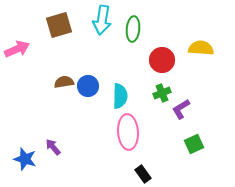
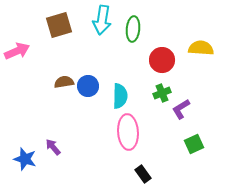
pink arrow: moved 2 px down
